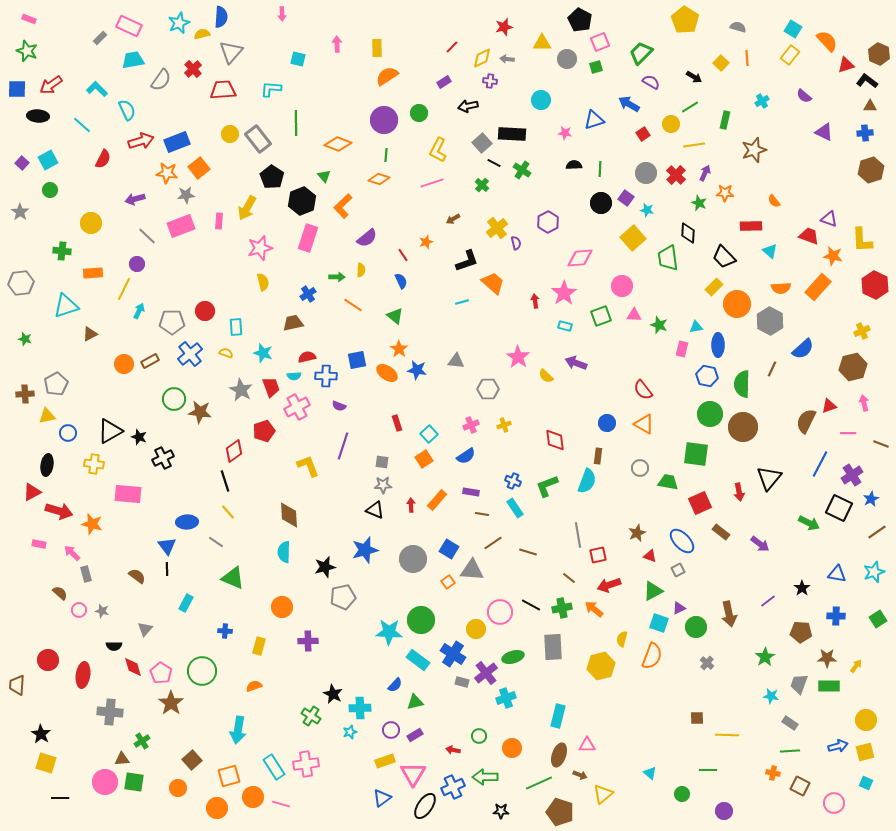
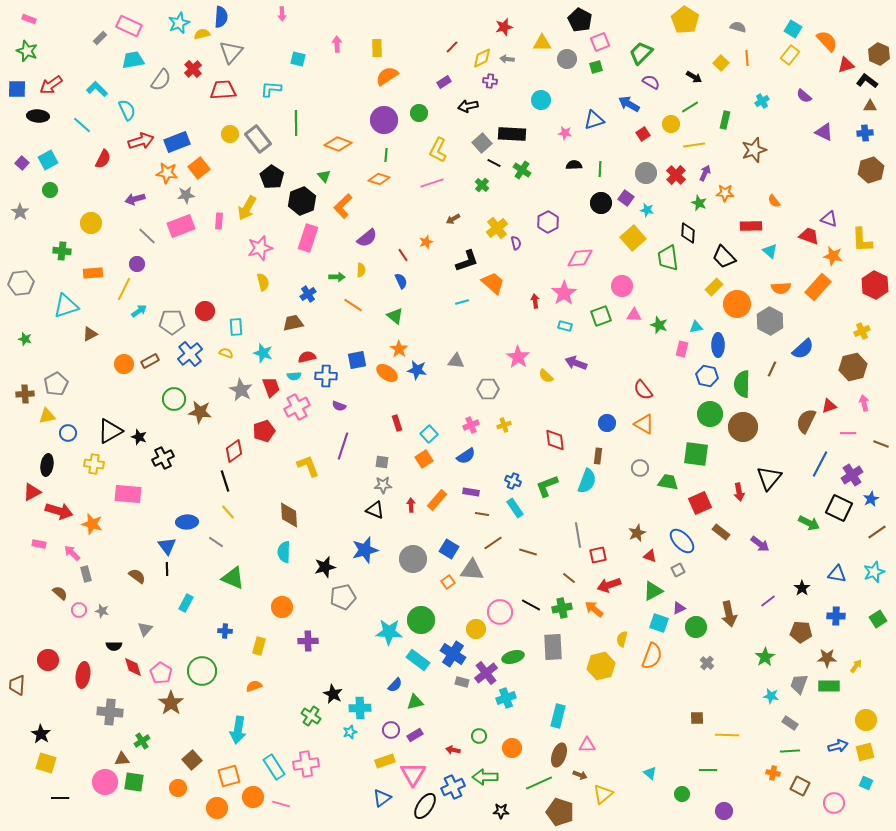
cyan arrow at (139, 311): rotated 28 degrees clockwise
